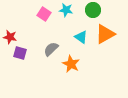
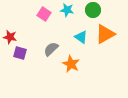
cyan star: moved 1 px right
